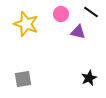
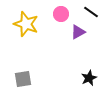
purple triangle: rotated 42 degrees counterclockwise
